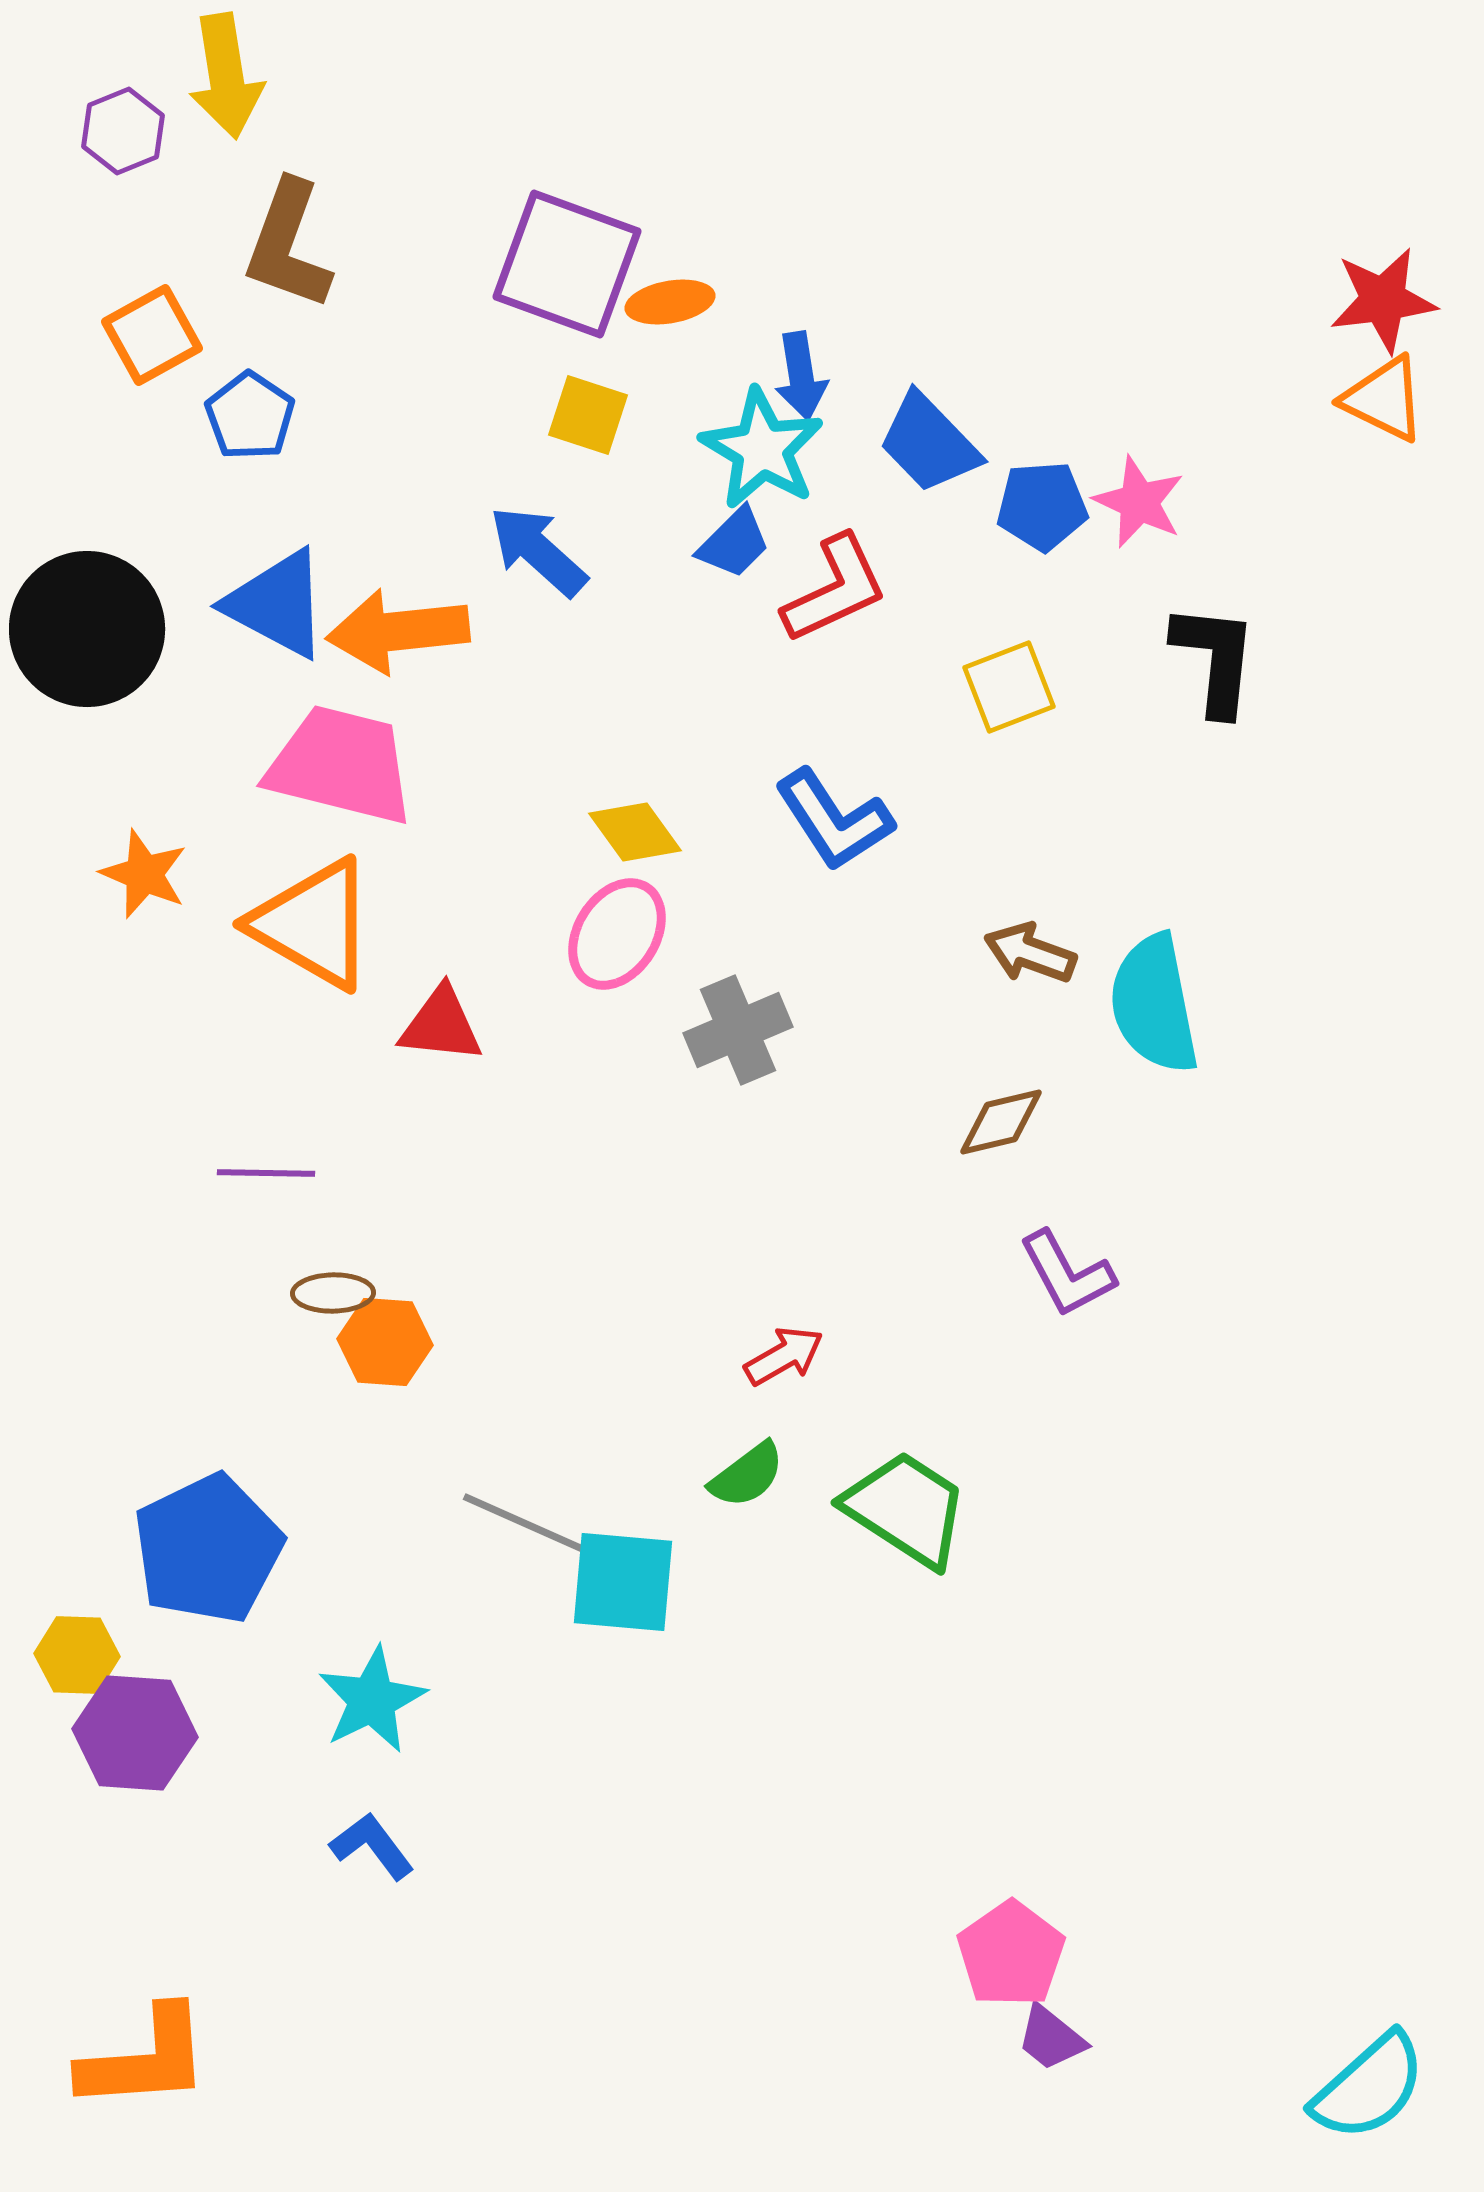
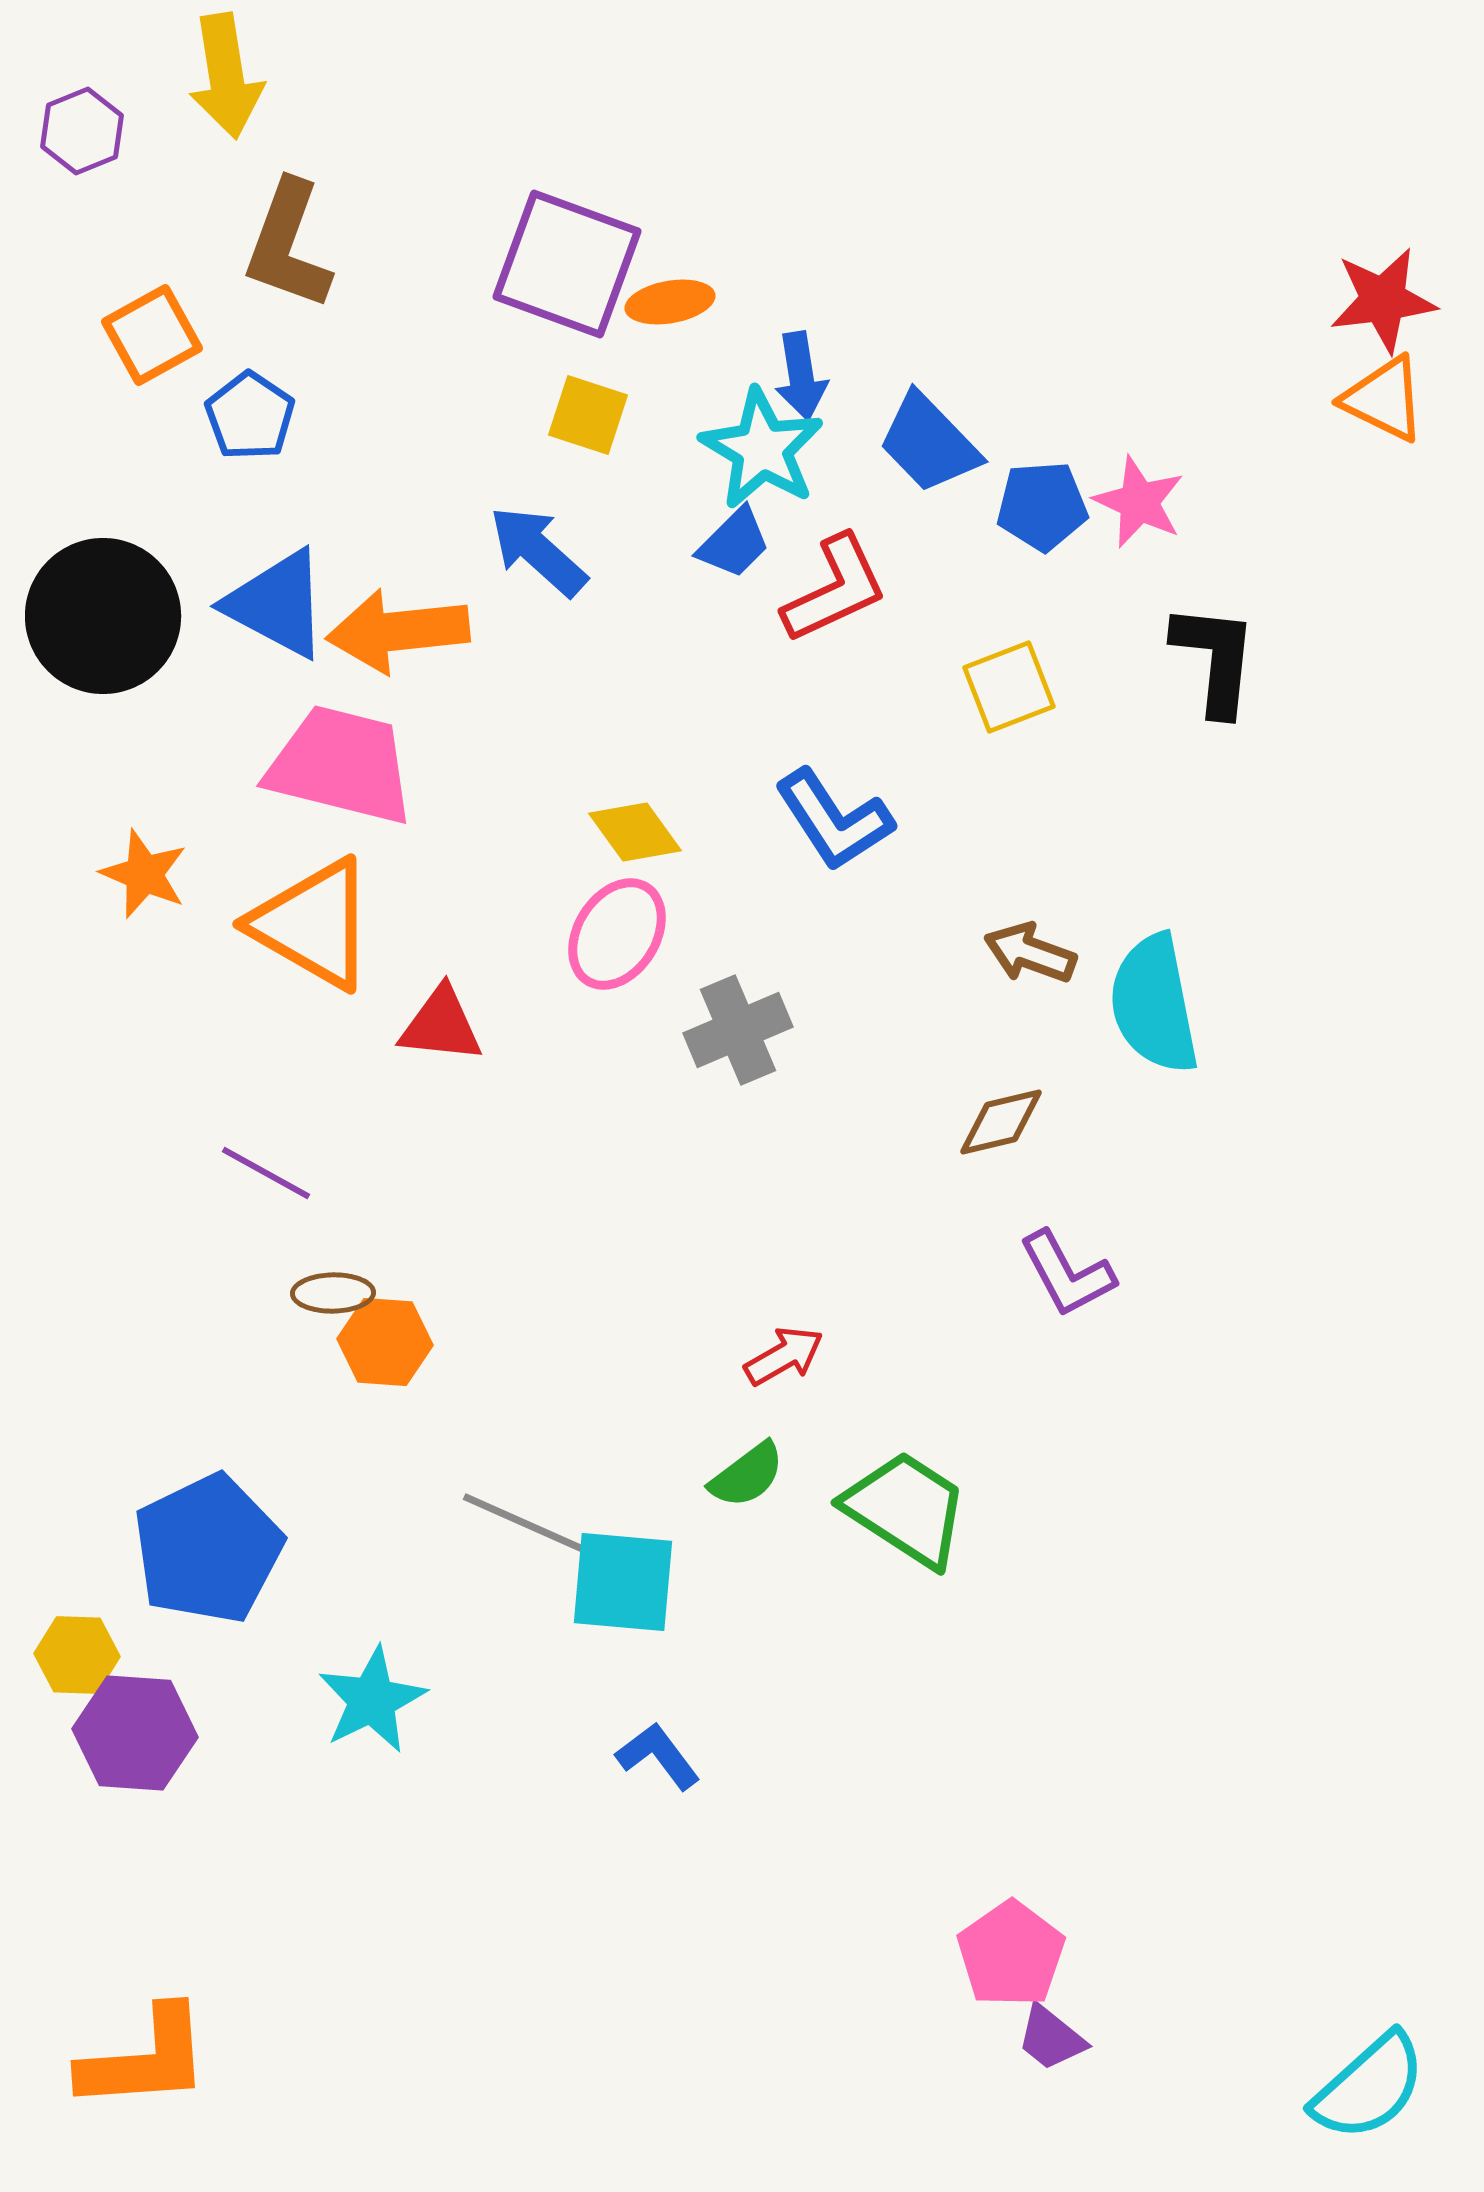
purple hexagon at (123, 131): moved 41 px left
black circle at (87, 629): moved 16 px right, 13 px up
purple line at (266, 1173): rotated 28 degrees clockwise
blue L-shape at (372, 1846): moved 286 px right, 90 px up
